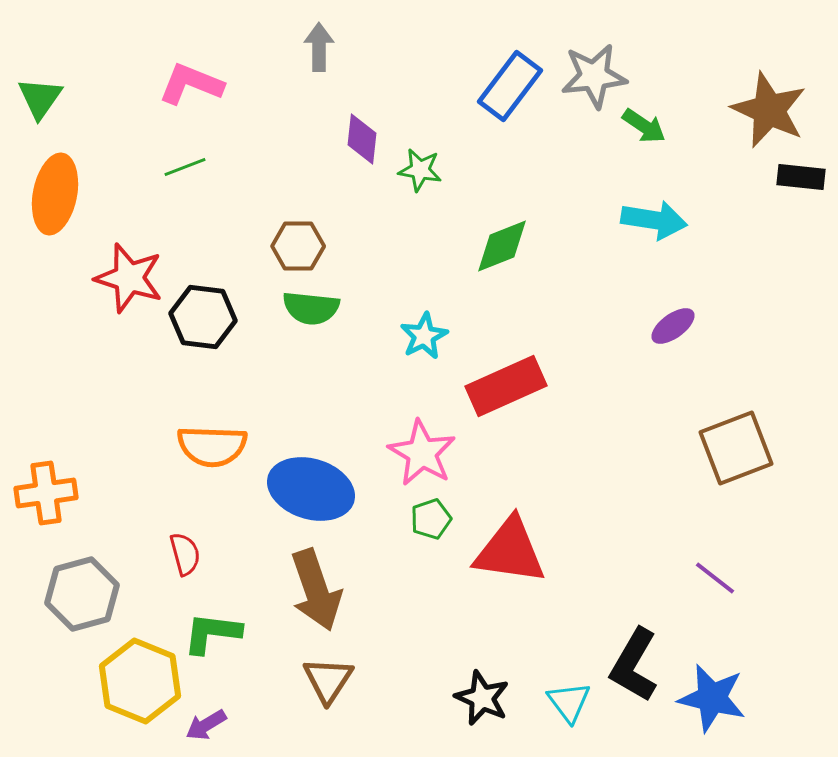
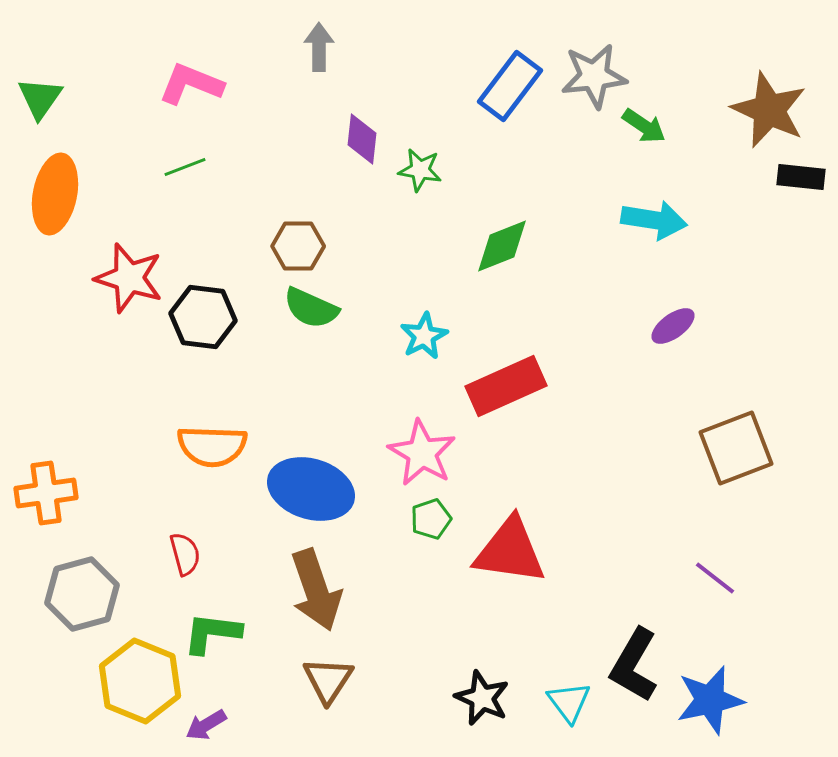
green semicircle: rotated 18 degrees clockwise
blue star: moved 2 px left, 2 px down; rotated 26 degrees counterclockwise
